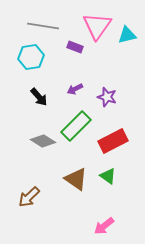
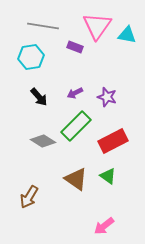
cyan triangle: rotated 24 degrees clockwise
purple arrow: moved 4 px down
brown arrow: rotated 15 degrees counterclockwise
